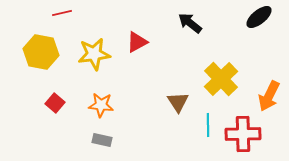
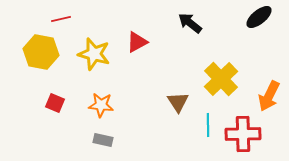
red line: moved 1 px left, 6 px down
yellow star: rotated 24 degrees clockwise
red square: rotated 18 degrees counterclockwise
gray rectangle: moved 1 px right
